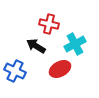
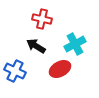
red cross: moved 7 px left, 5 px up
